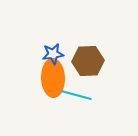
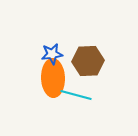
blue star: moved 1 px left
